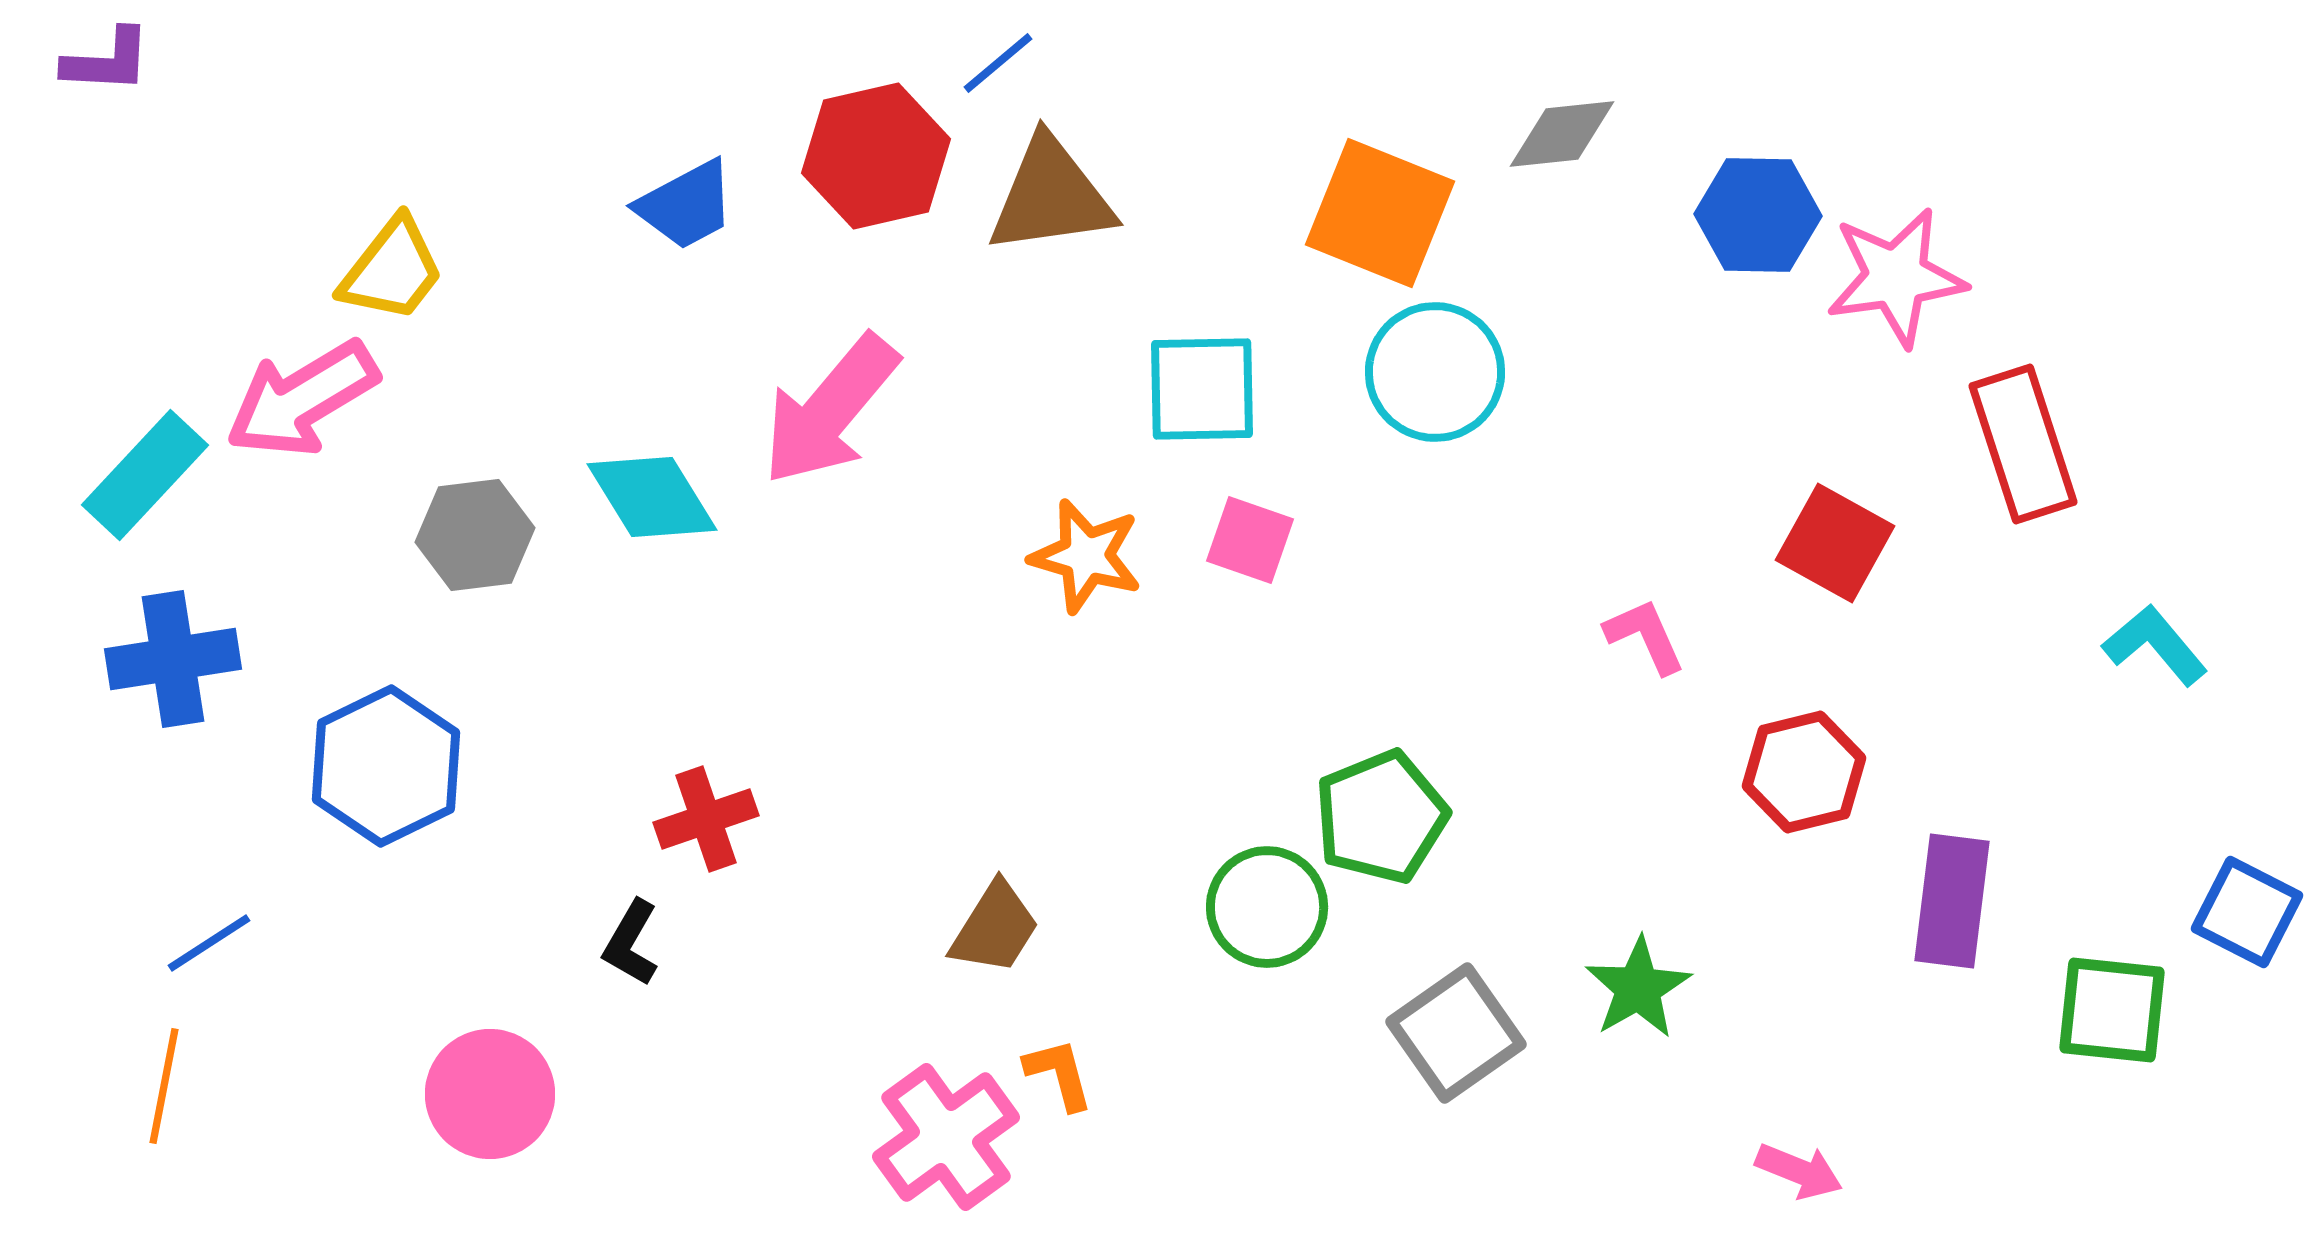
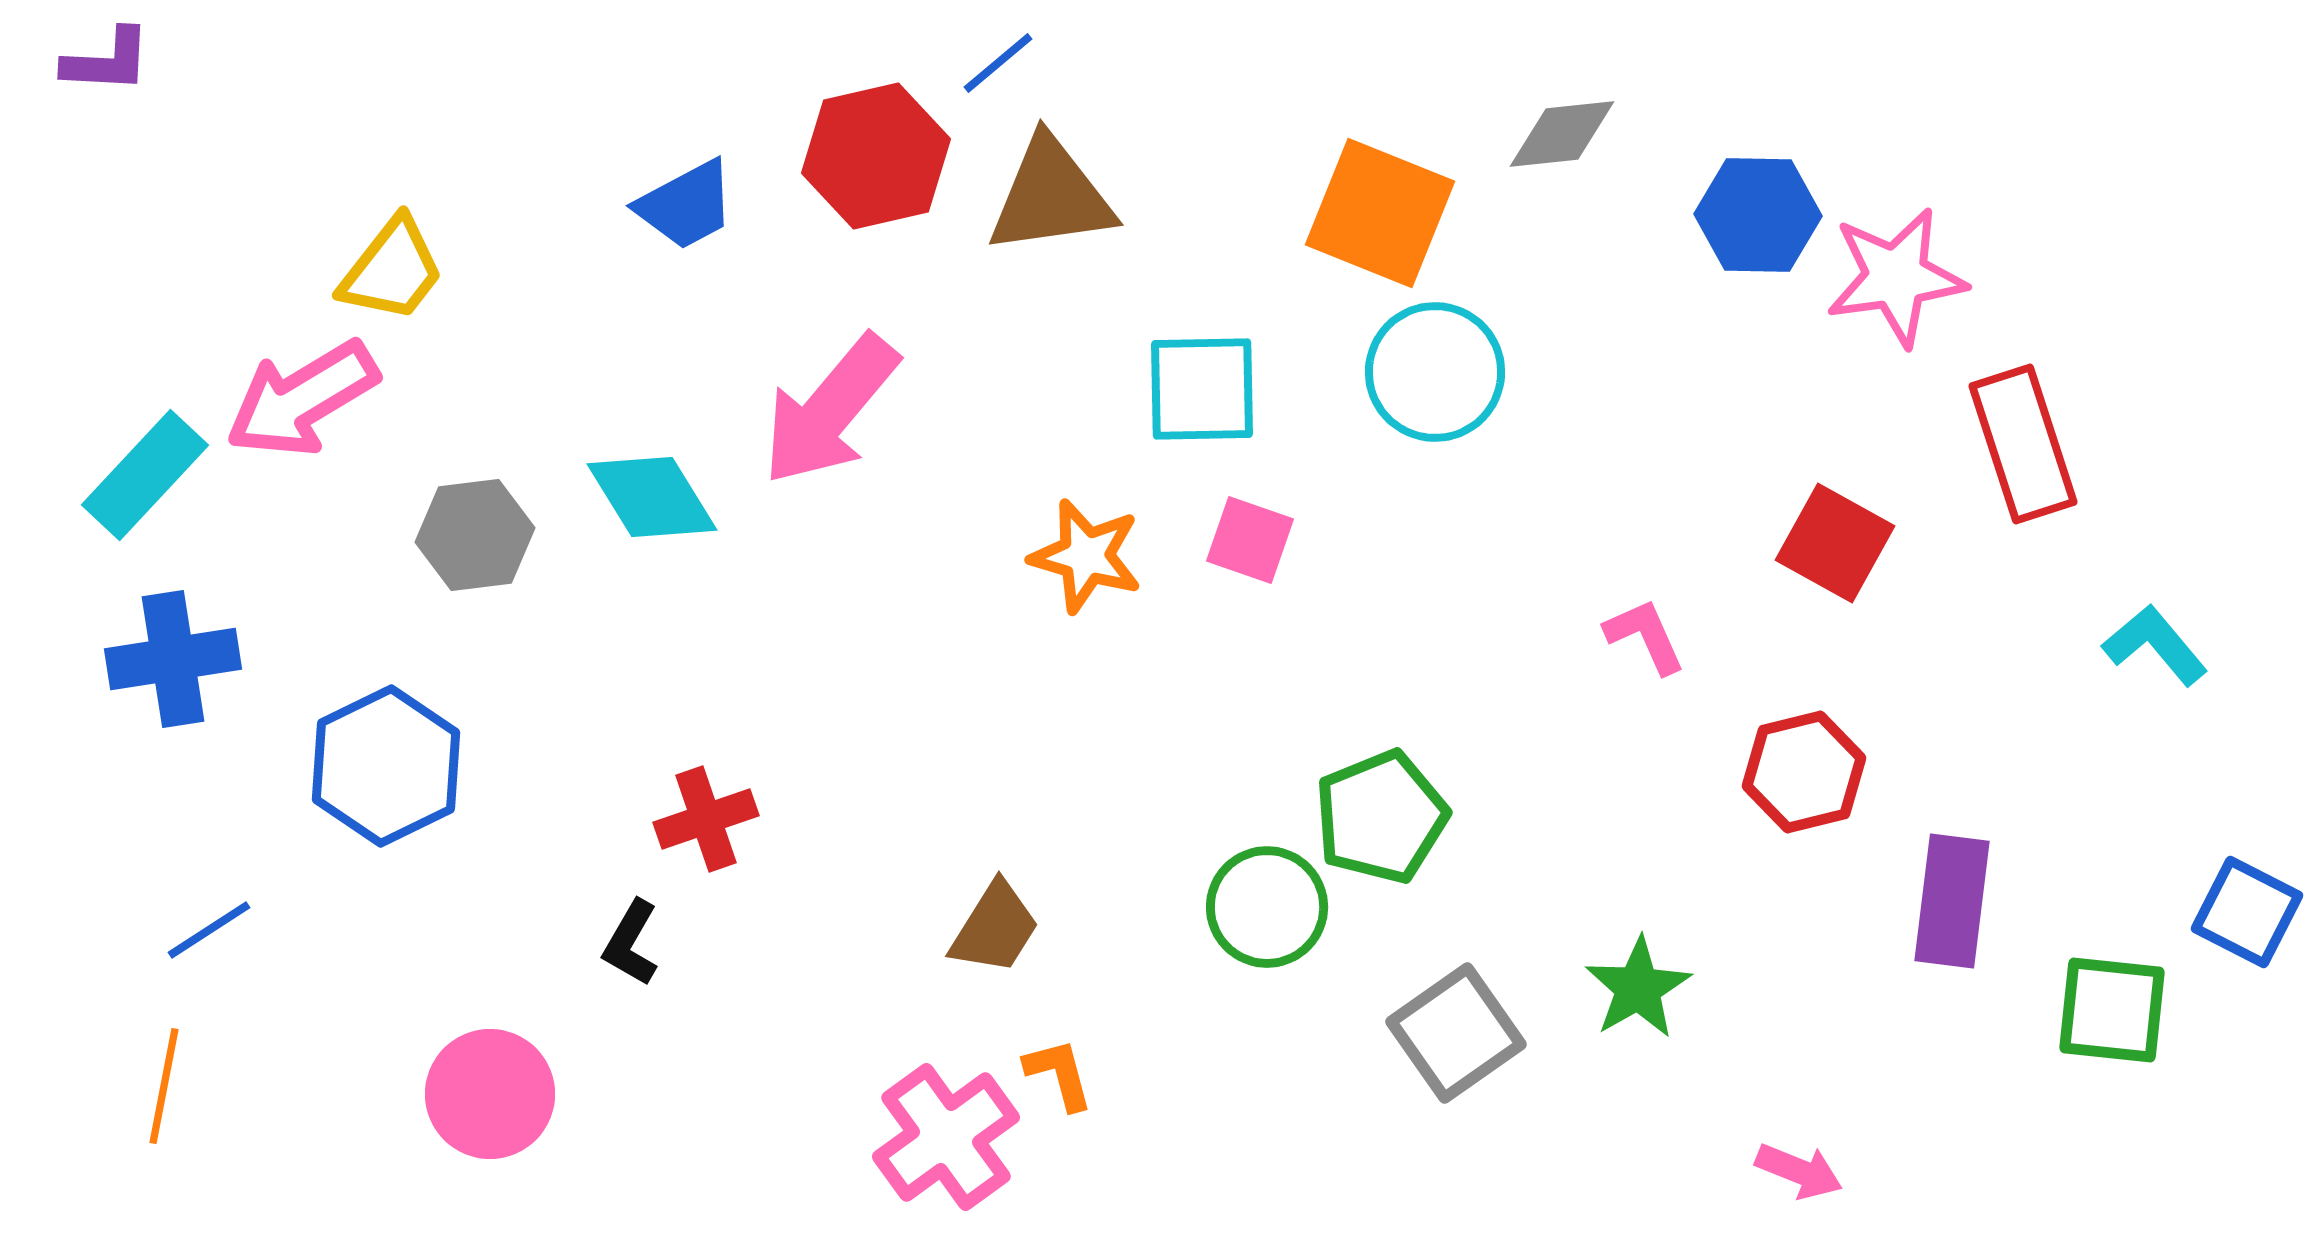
blue line at (209, 943): moved 13 px up
